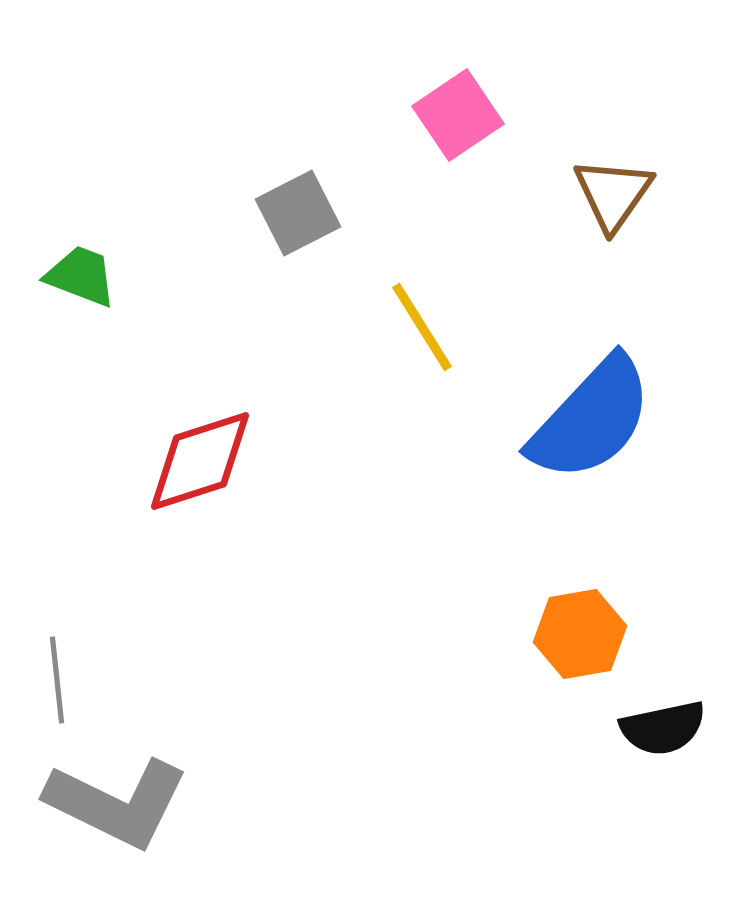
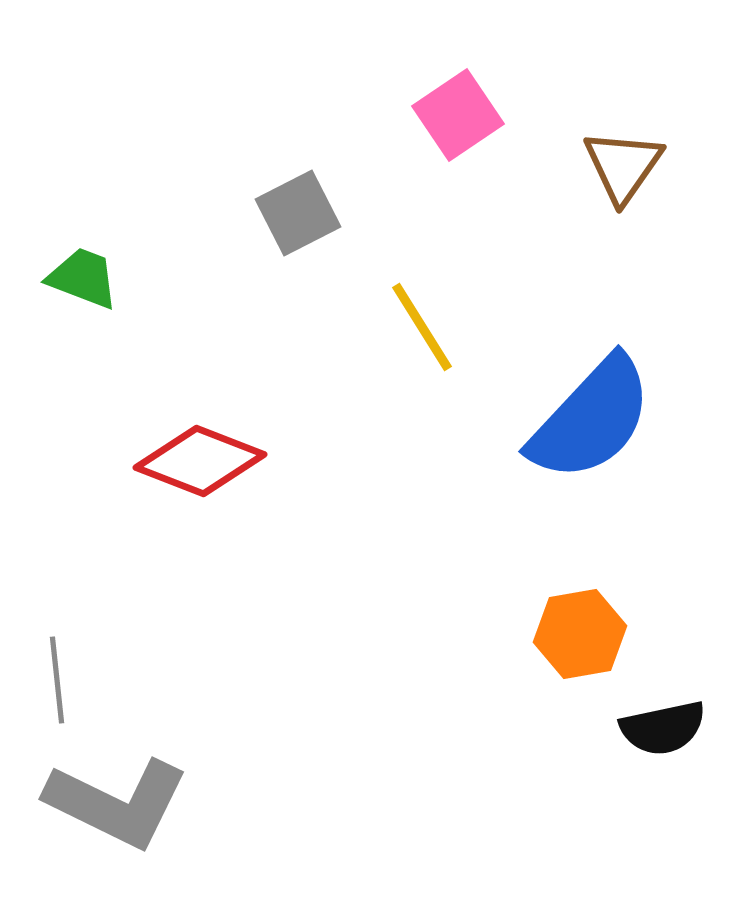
brown triangle: moved 10 px right, 28 px up
green trapezoid: moved 2 px right, 2 px down
red diamond: rotated 39 degrees clockwise
